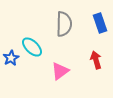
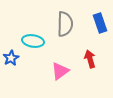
gray semicircle: moved 1 px right
cyan ellipse: moved 1 px right, 6 px up; rotated 35 degrees counterclockwise
red arrow: moved 6 px left, 1 px up
